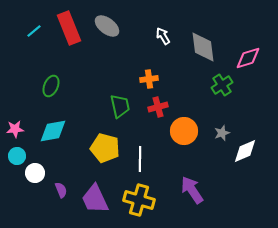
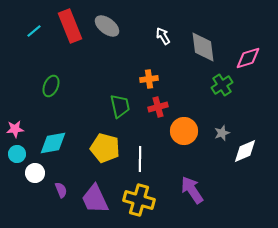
red rectangle: moved 1 px right, 2 px up
cyan diamond: moved 12 px down
cyan circle: moved 2 px up
